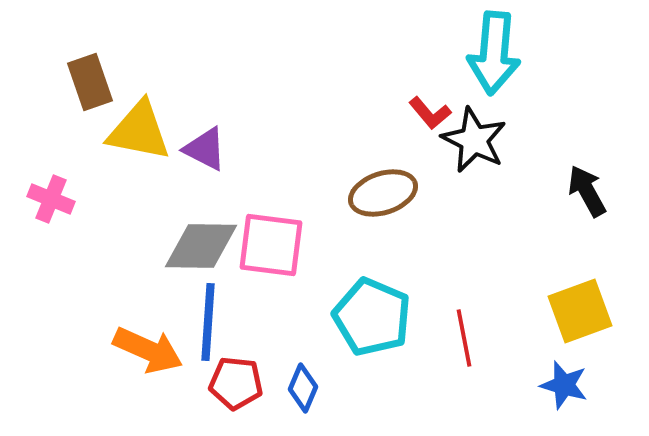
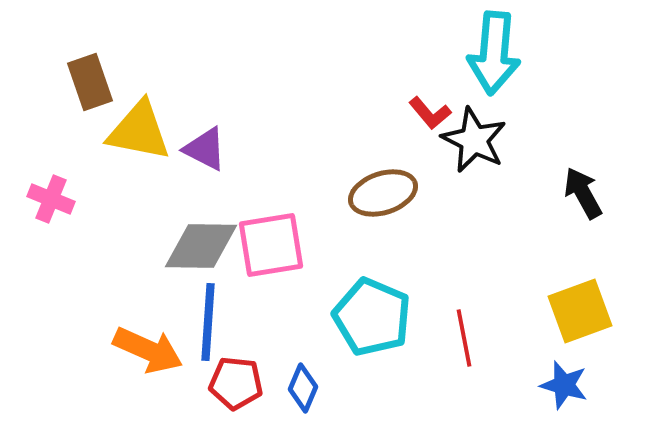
black arrow: moved 4 px left, 2 px down
pink square: rotated 16 degrees counterclockwise
